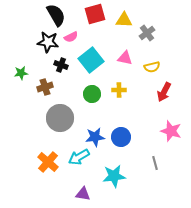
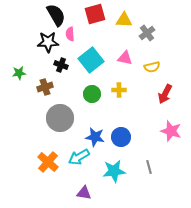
pink semicircle: moved 1 px left, 3 px up; rotated 112 degrees clockwise
black star: rotated 10 degrees counterclockwise
green star: moved 2 px left
red arrow: moved 1 px right, 2 px down
blue star: rotated 18 degrees clockwise
gray line: moved 6 px left, 4 px down
cyan star: moved 5 px up
purple triangle: moved 1 px right, 1 px up
